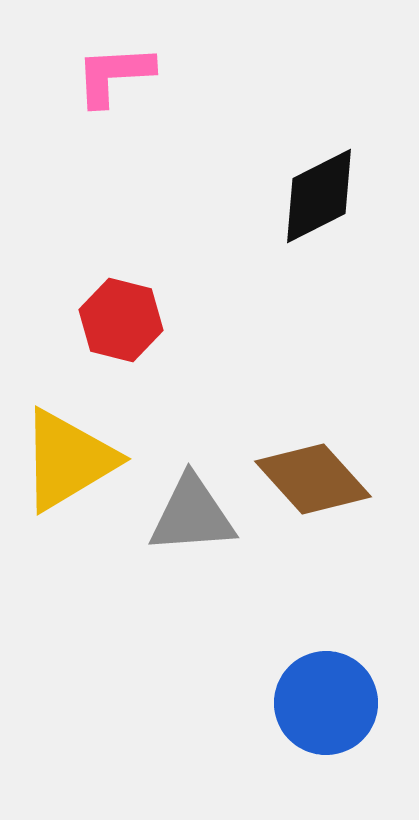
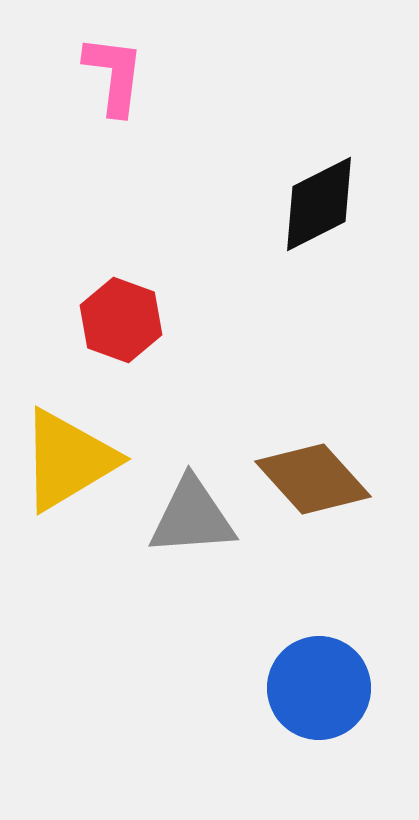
pink L-shape: rotated 100 degrees clockwise
black diamond: moved 8 px down
red hexagon: rotated 6 degrees clockwise
gray triangle: moved 2 px down
blue circle: moved 7 px left, 15 px up
